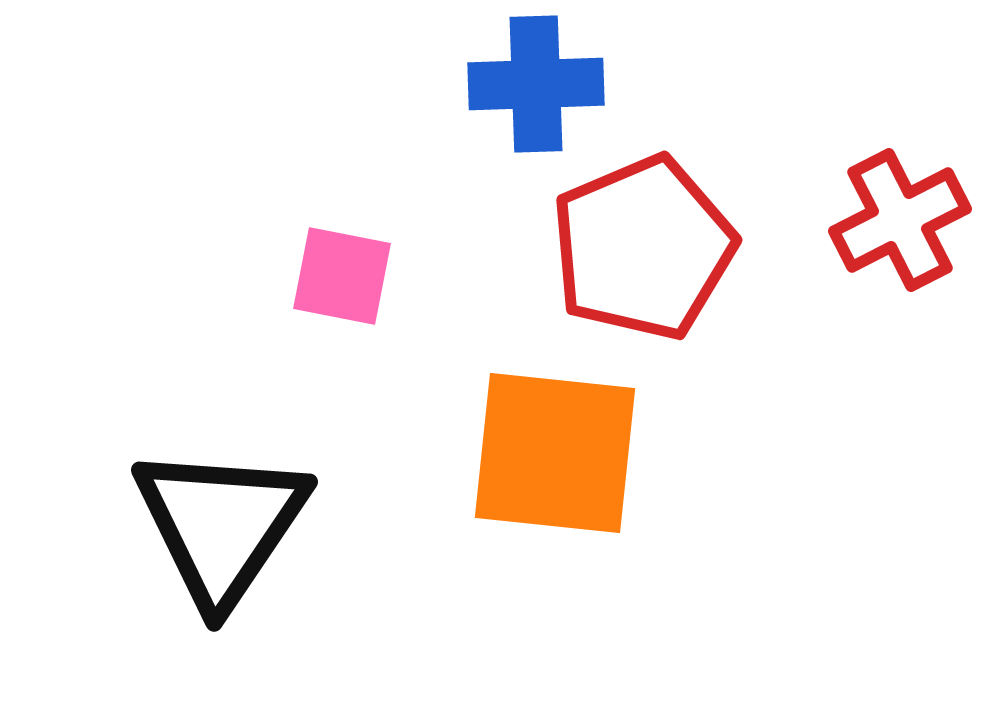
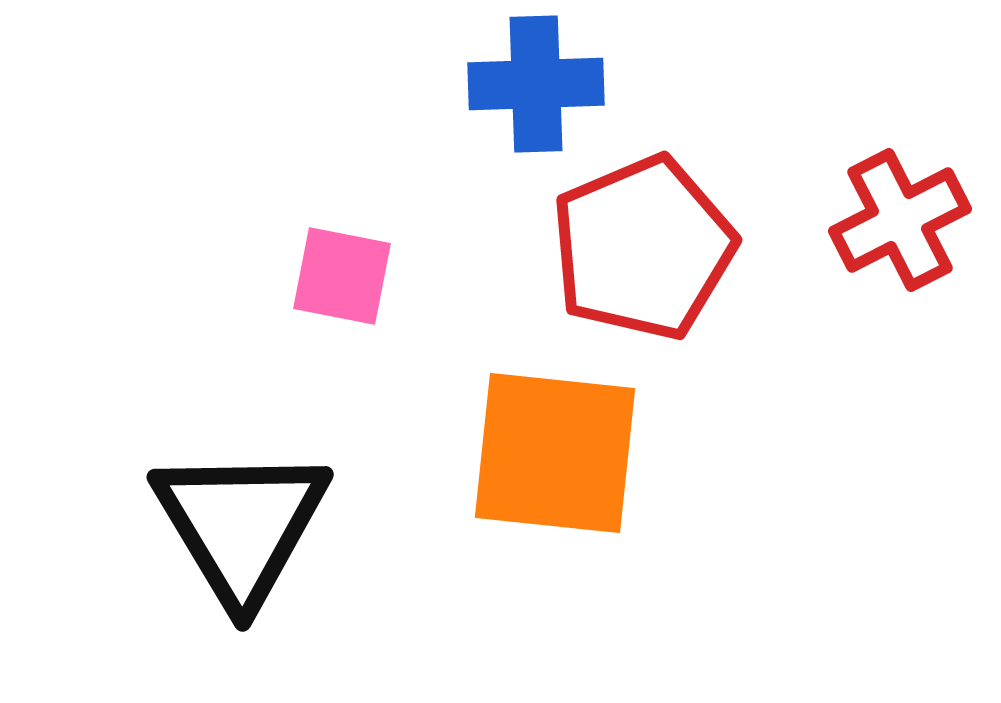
black triangle: moved 20 px right; rotated 5 degrees counterclockwise
